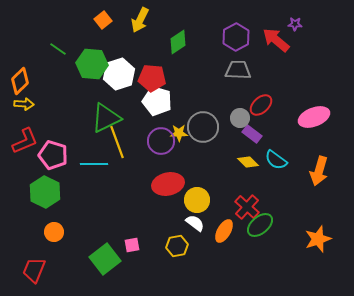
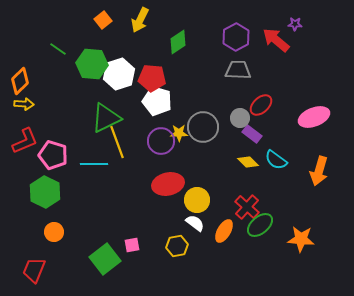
orange star at (318, 239): moved 17 px left; rotated 24 degrees clockwise
